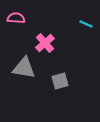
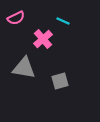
pink semicircle: rotated 150 degrees clockwise
cyan line: moved 23 px left, 3 px up
pink cross: moved 2 px left, 4 px up
